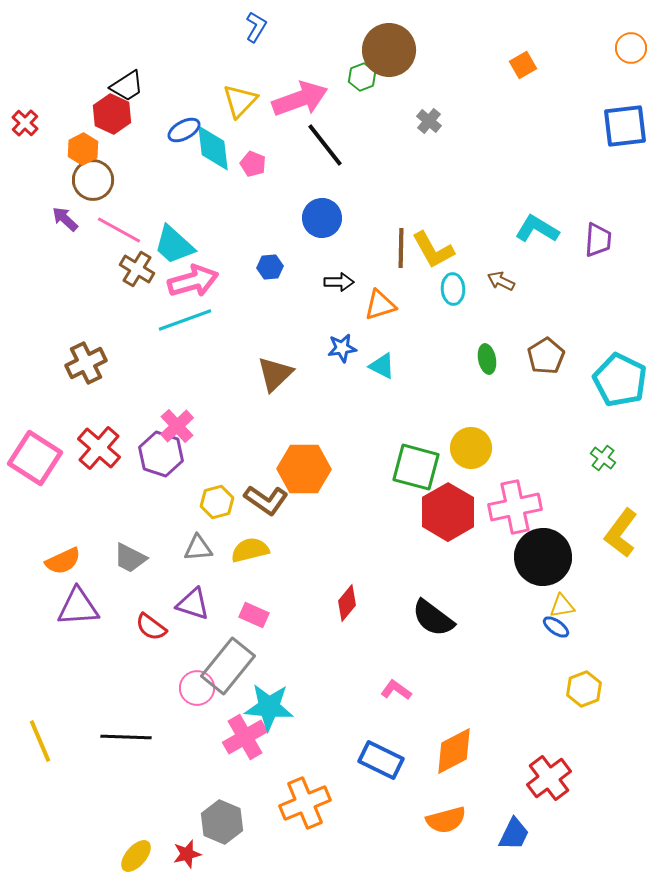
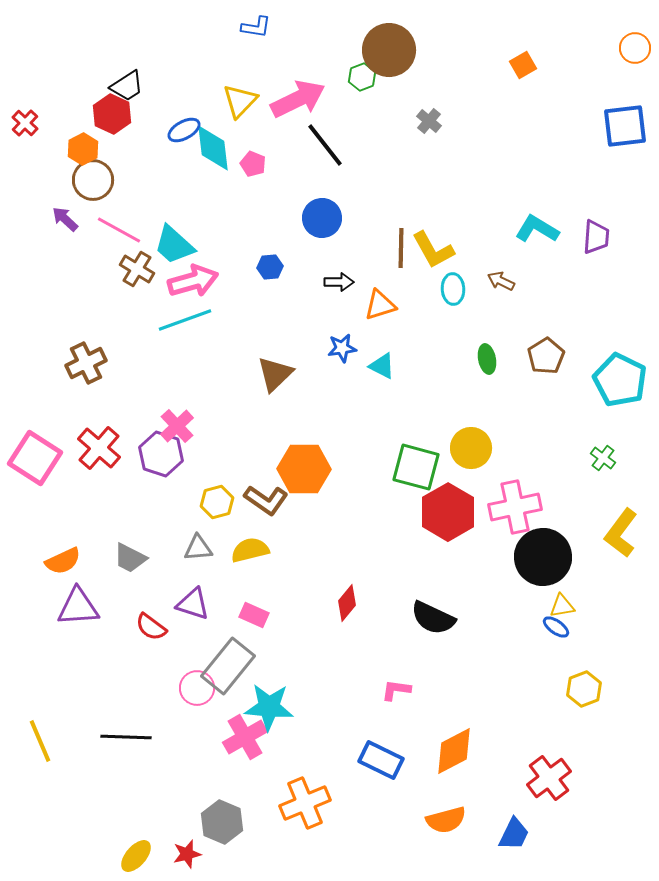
blue L-shape at (256, 27): rotated 68 degrees clockwise
orange circle at (631, 48): moved 4 px right
pink arrow at (300, 99): moved 2 px left; rotated 6 degrees counterclockwise
purple trapezoid at (598, 240): moved 2 px left, 3 px up
black semicircle at (433, 618): rotated 12 degrees counterclockwise
pink L-shape at (396, 690): rotated 28 degrees counterclockwise
